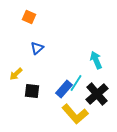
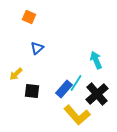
yellow L-shape: moved 2 px right, 1 px down
